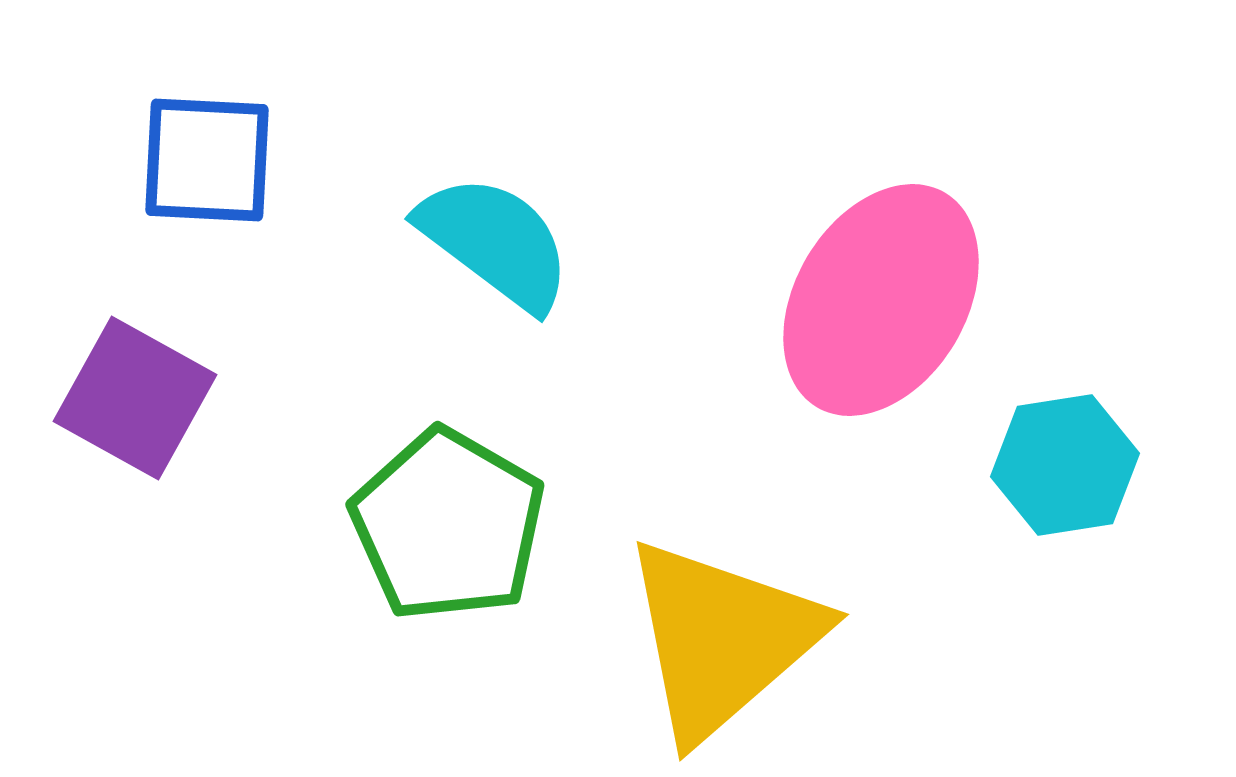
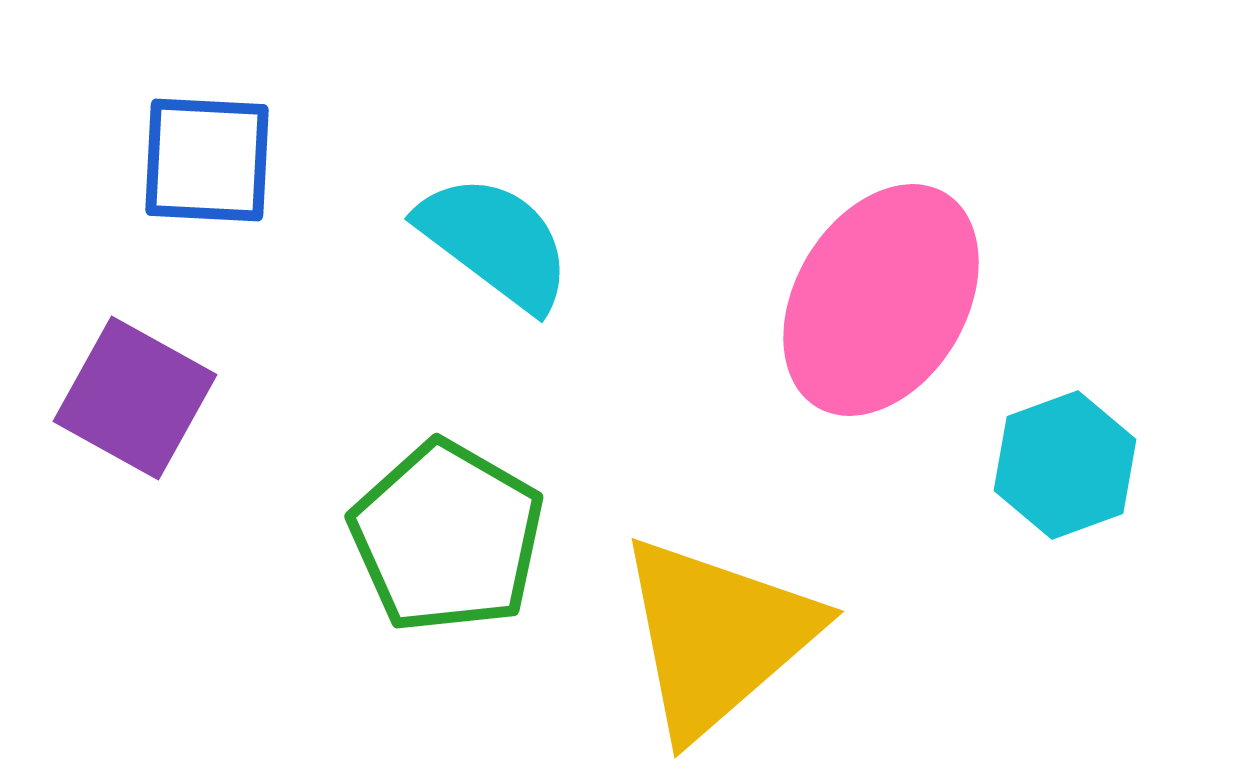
cyan hexagon: rotated 11 degrees counterclockwise
green pentagon: moved 1 px left, 12 px down
yellow triangle: moved 5 px left, 3 px up
